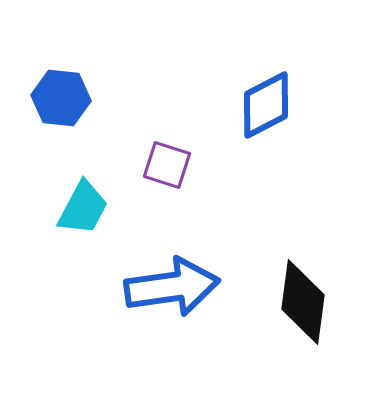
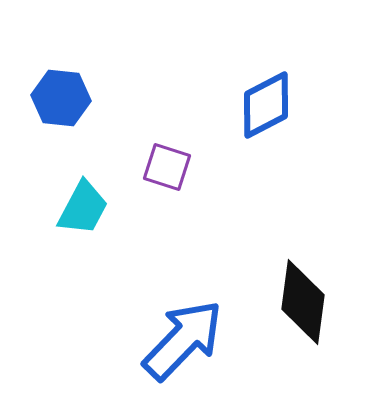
purple square: moved 2 px down
blue arrow: moved 11 px right, 53 px down; rotated 38 degrees counterclockwise
